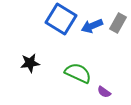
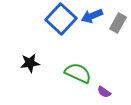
blue square: rotated 12 degrees clockwise
blue arrow: moved 10 px up
